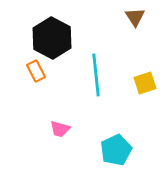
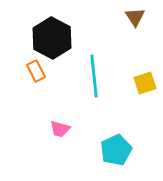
cyan line: moved 2 px left, 1 px down
